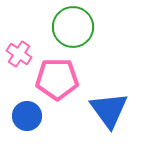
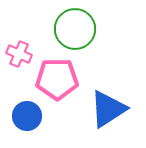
green circle: moved 2 px right, 2 px down
pink cross: rotated 10 degrees counterclockwise
blue triangle: moved 1 px left, 1 px up; rotated 33 degrees clockwise
